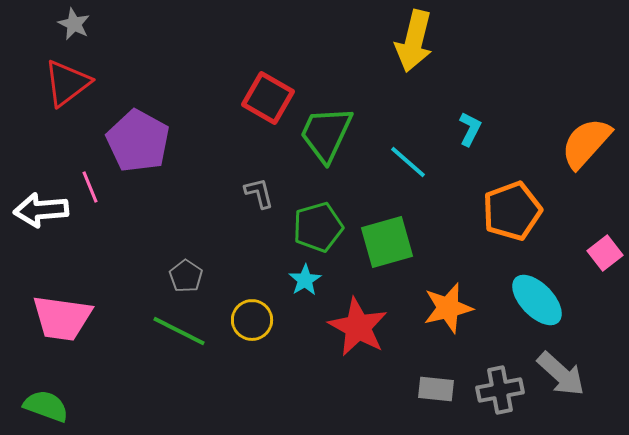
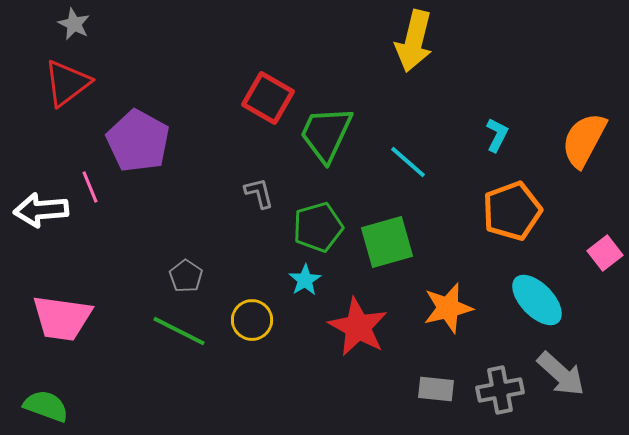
cyan L-shape: moved 27 px right, 6 px down
orange semicircle: moved 2 px left, 3 px up; rotated 14 degrees counterclockwise
